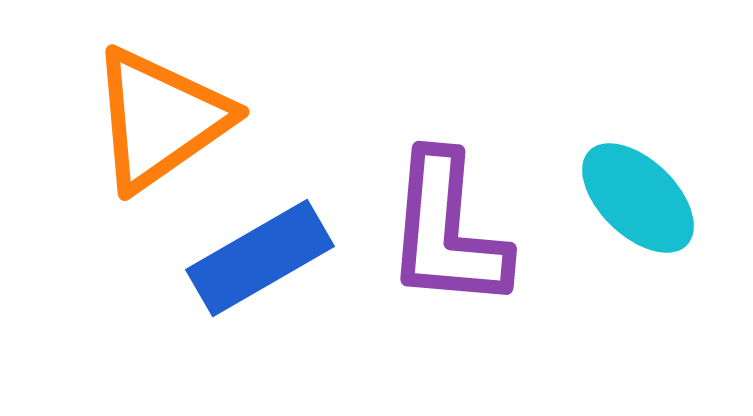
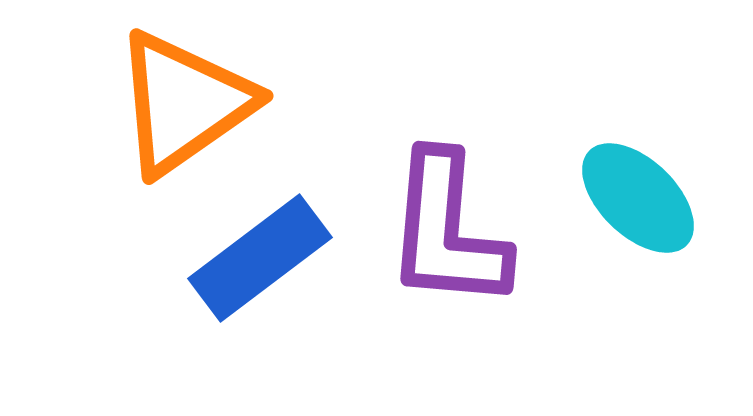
orange triangle: moved 24 px right, 16 px up
blue rectangle: rotated 7 degrees counterclockwise
